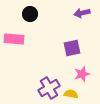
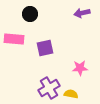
purple square: moved 27 px left
pink star: moved 2 px left, 6 px up; rotated 14 degrees clockwise
